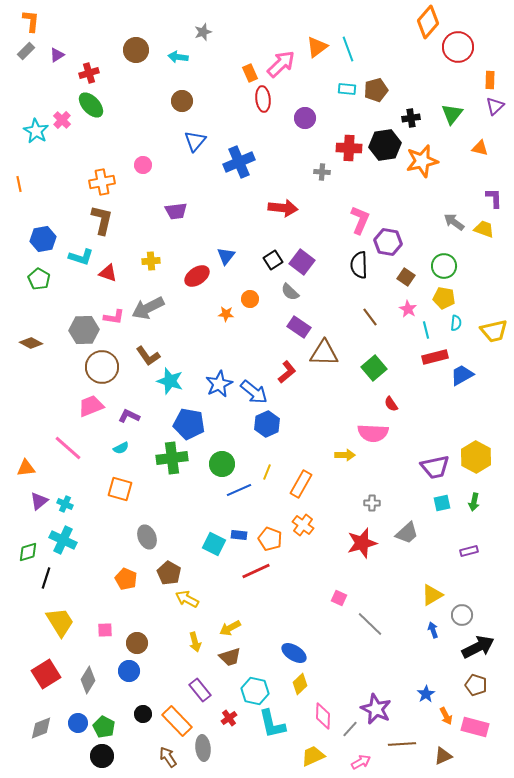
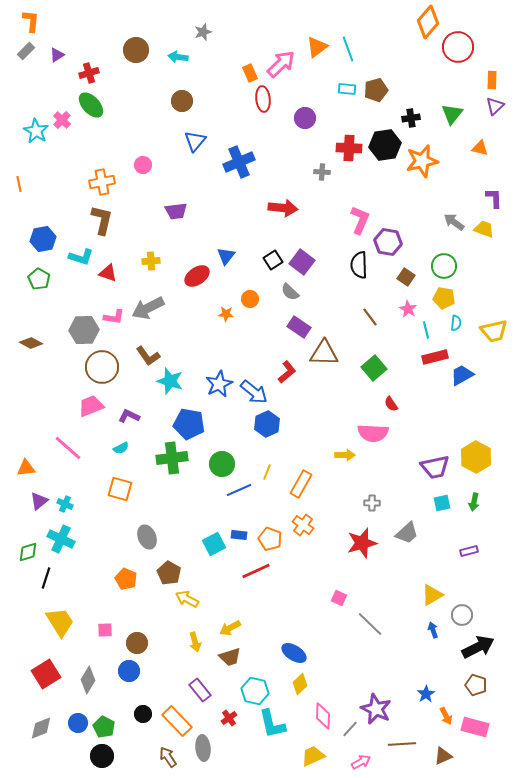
orange rectangle at (490, 80): moved 2 px right
cyan cross at (63, 540): moved 2 px left, 1 px up
cyan square at (214, 544): rotated 35 degrees clockwise
